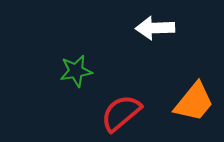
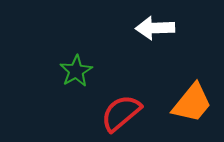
green star: rotated 20 degrees counterclockwise
orange trapezoid: moved 2 px left, 1 px down
